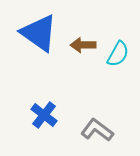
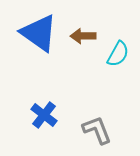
brown arrow: moved 9 px up
gray L-shape: rotated 32 degrees clockwise
